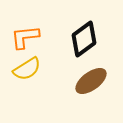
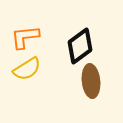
black diamond: moved 4 px left, 7 px down
brown ellipse: rotated 60 degrees counterclockwise
